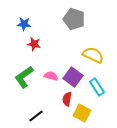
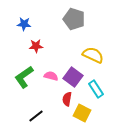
red star: moved 2 px right, 2 px down; rotated 16 degrees counterclockwise
cyan rectangle: moved 1 px left, 2 px down
